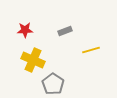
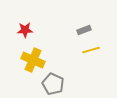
gray rectangle: moved 19 px right, 1 px up
gray pentagon: rotated 10 degrees counterclockwise
